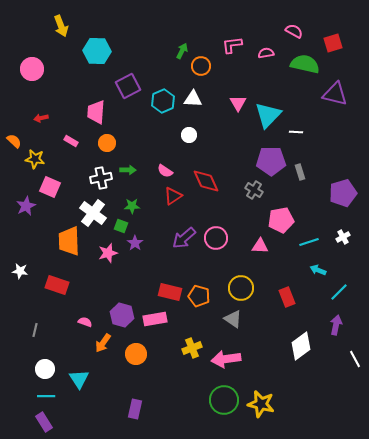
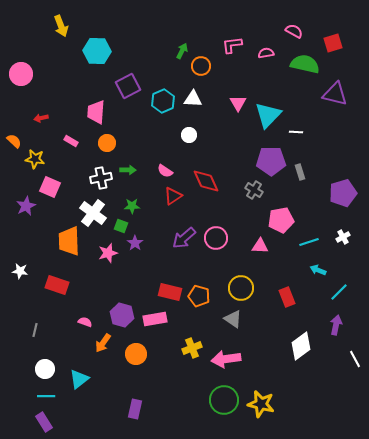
pink circle at (32, 69): moved 11 px left, 5 px down
cyan triangle at (79, 379): rotated 25 degrees clockwise
